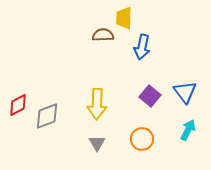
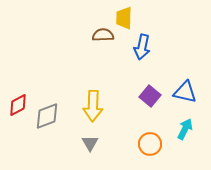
blue triangle: rotated 40 degrees counterclockwise
yellow arrow: moved 4 px left, 2 px down
cyan arrow: moved 3 px left, 1 px up
orange circle: moved 8 px right, 5 px down
gray triangle: moved 7 px left
